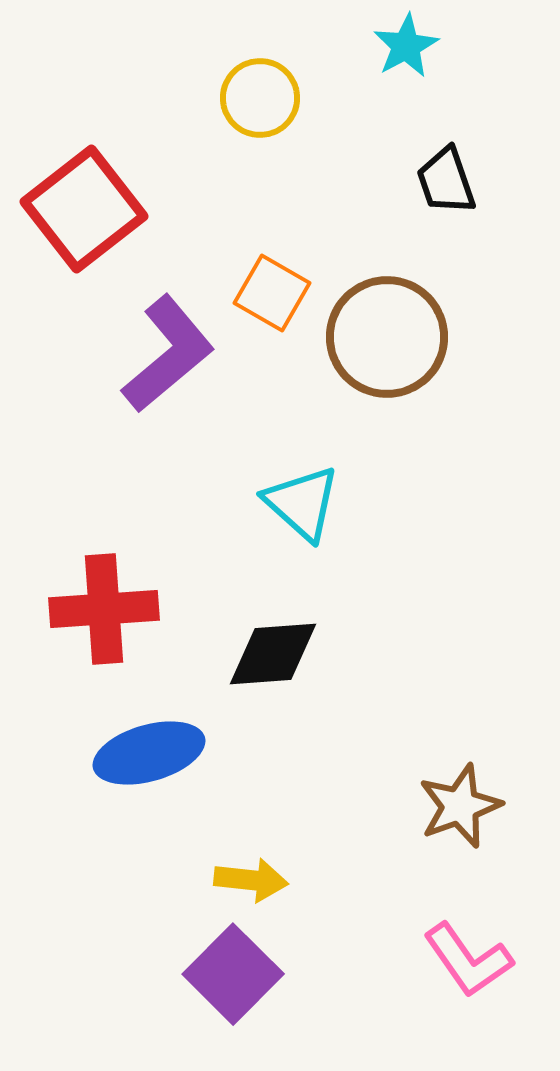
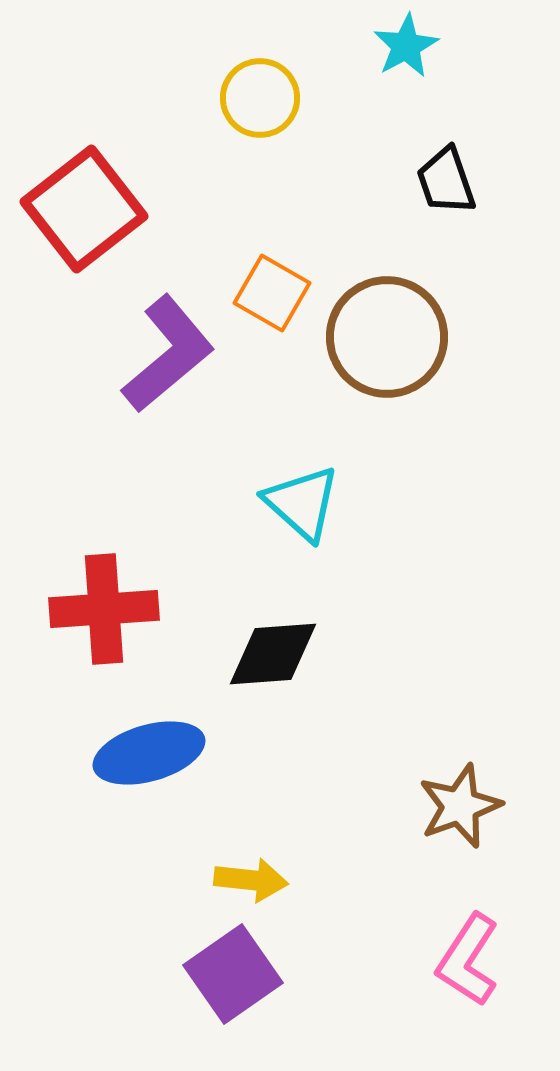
pink L-shape: rotated 68 degrees clockwise
purple square: rotated 10 degrees clockwise
